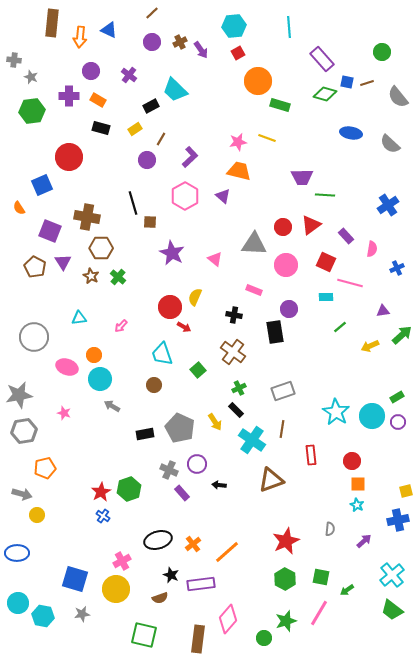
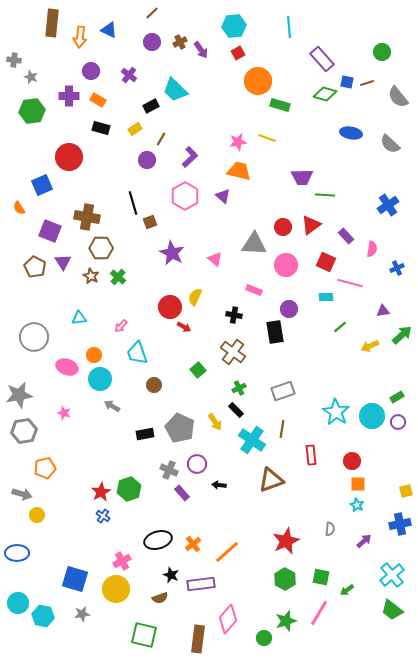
brown square at (150, 222): rotated 24 degrees counterclockwise
cyan trapezoid at (162, 354): moved 25 px left, 1 px up
blue cross at (398, 520): moved 2 px right, 4 px down
